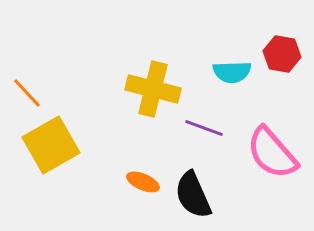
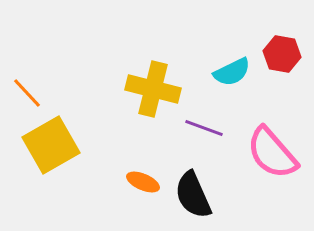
cyan semicircle: rotated 24 degrees counterclockwise
